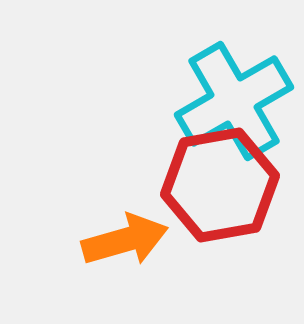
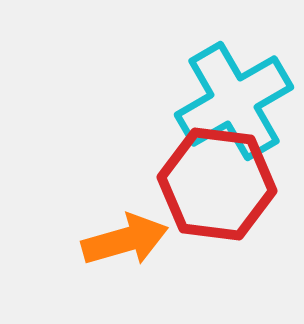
red hexagon: moved 3 px left, 1 px up; rotated 17 degrees clockwise
